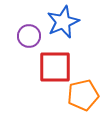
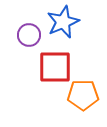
purple circle: moved 1 px up
orange pentagon: rotated 12 degrees clockwise
